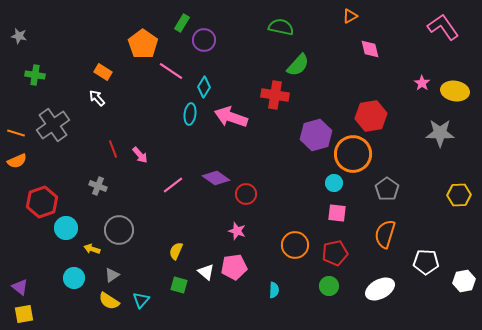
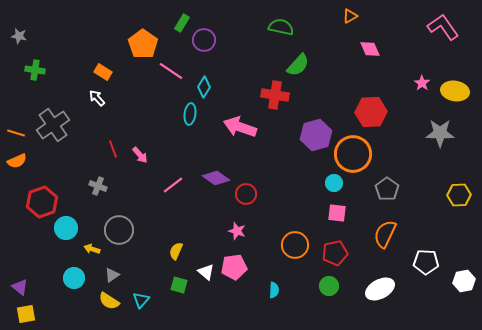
pink diamond at (370, 49): rotated 10 degrees counterclockwise
green cross at (35, 75): moved 5 px up
red hexagon at (371, 116): moved 4 px up; rotated 8 degrees clockwise
pink arrow at (231, 117): moved 9 px right, 10 px down
orange semicircle at (385, 234): rotated 8 degrees clockwise
yellow square at (24, 314): moved 2 px right
